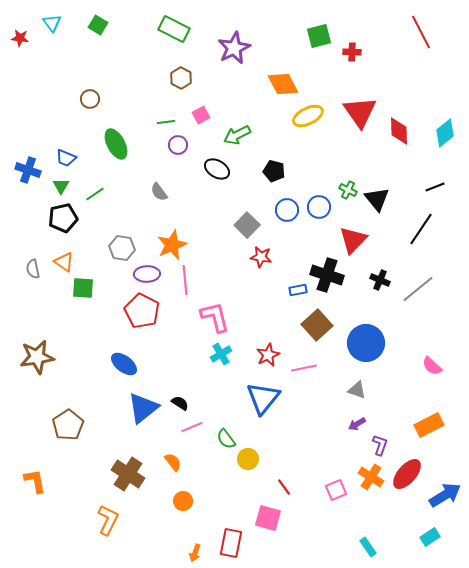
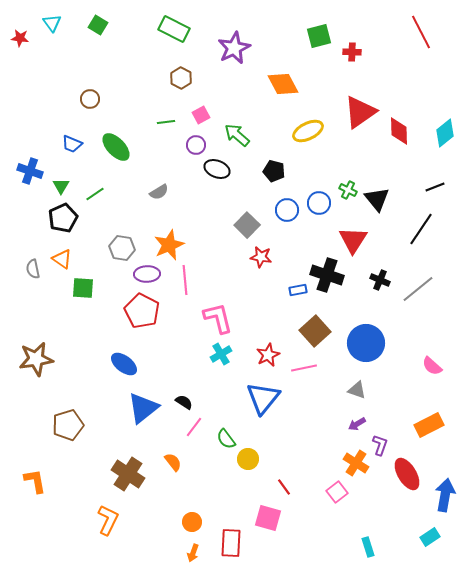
red triangle at (360, 112): rotated 30 degrees clockwise
yellow ellipse at (308, 116): moved 15 px down
green arrow at (237, 135): rotated 68 degrees clockwise
green ellipse at (116, 144): moved 3 px down; rotated 16 degrees counterclockwise
purple circle at (178, 145): moved 18 px right
blue trapezoid at (66, 158): moved 6 px right, 14 px up
black ellipse at (217, 169): rotated 10 degrees counterclockwise
blue cross at (28, 170): moved 2 px right, 1 px down
gray semicircle at (159, 192): rotated 84 degrees counterclockwise
blue circle at (319, 207): moved 4 px up
black pentagon at (63, 218): rotated 12 degrees counterclockwise
red triangle at (353, 240): rotated 12 degrees counterclockwise
orange star at (172, 245): moved 3 px left
orange triangle at (64, 262): moved 2 px left, 3 px up
pink L-shape at (215, 317): moved 3 px right, 1 px down
brown square at (317, 325): moved 2 px left, 6 px down
brown star at (37, 357): moved 1 px left, 2 px down
black semicircle at (180, 403): moved 4 px right, 1 px up
brown pentagon at (68, 425): rotated 16 degrees clockwise
pink line at (192, 427): moved 2 px right; rotated 30 degrees counterclockwise
red ellipse at (407, 474): rotated 72 degrees counterclockwise
orange cross at (371, 477): moved 15 px left, 14 px up
pink square at (336, 490): moved 1 px right, 2 px down; rotated 15 degrees counterclockwise
blue arrow at (445, 495): rotated 48 degrees counterclockwise
orange circle at (183, 501): moved 9 px right, 21 px down
red rectangle at (231, 543): rotated 8 degrees counterclockwise
cyan rectangle at (368, 547): rotated 18 degrees clockwise
orange arrow at (195, 553): moved 2 px left
